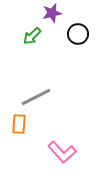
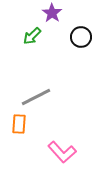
purple star: rotated 24 degrees counterclockwise
black circle: moved 3 px right, 3 px down
